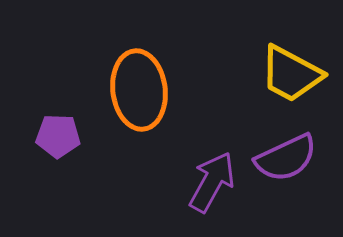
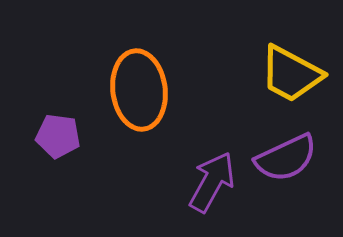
purple pentagon: rotated 6 degrees clockwise
